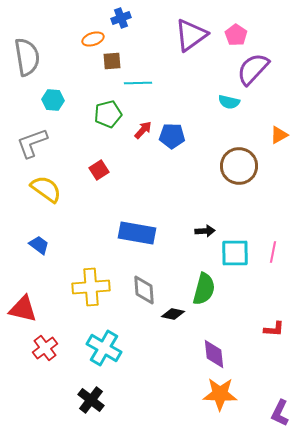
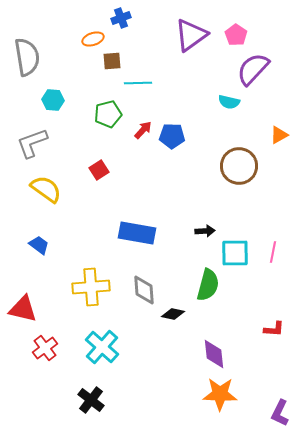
green semicircle: moved 4 px right, 4 px up
cyan cross: moved 2 px left, 1 px up; rotated 12 degrees clockwise
